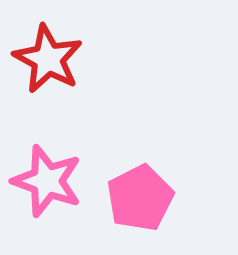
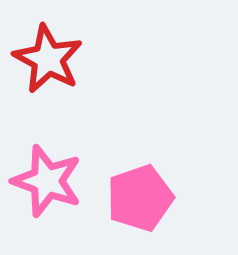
pink pentagon: rotated 8 degrees clockwise
